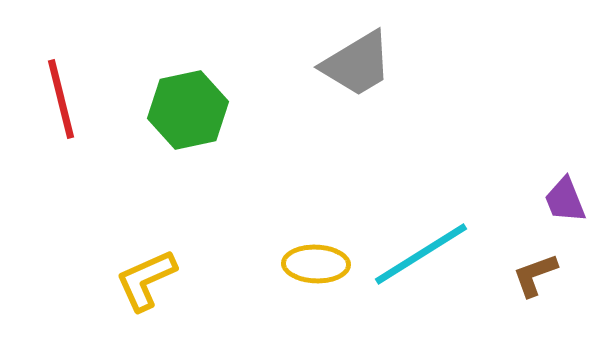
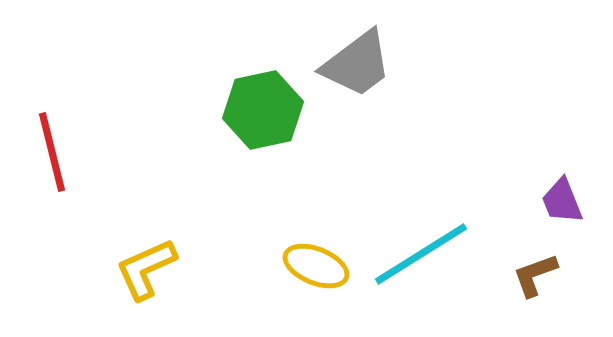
gray trapezoid: rotated 6 degrees counterclockwise
red line: moved 9 px left, 53 px down
green hexagon: moved 75 px right
purple trapezoid: moved 3 px left, 1 px down
yellow ellipse: moved 2 px down; rotated 20 degrees clockwise
yellow L-shape: moved 11 px up
